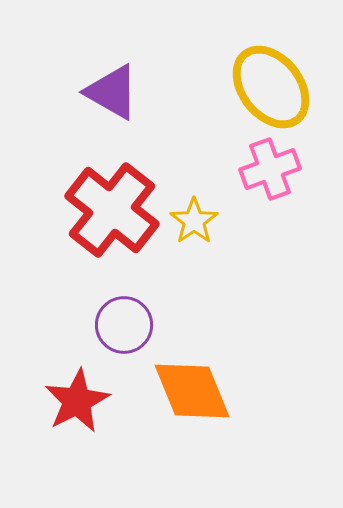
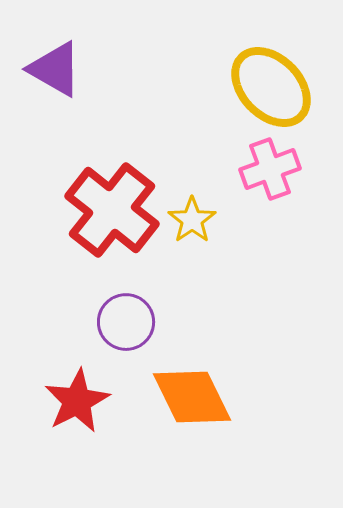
yellow ellipse: rotated 6 degrees counterclockwise
purple triangle: moved 57 px left, 23 px up
yellow star: moved 2 px left, 1 px up
purple circle: moved 2 px right, 3 px up
orange diamond: moved 6 px down; rotated 4 degrees counterclockwise
